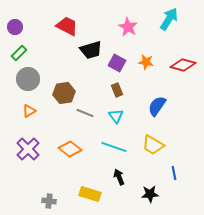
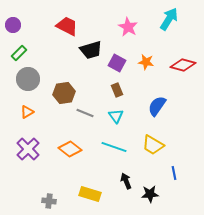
purple circle: moved 2 px left, 2 px up
orange triangle: moved 2 px left, 1 px down
black arrow: moved 7 px right, 4 px down
